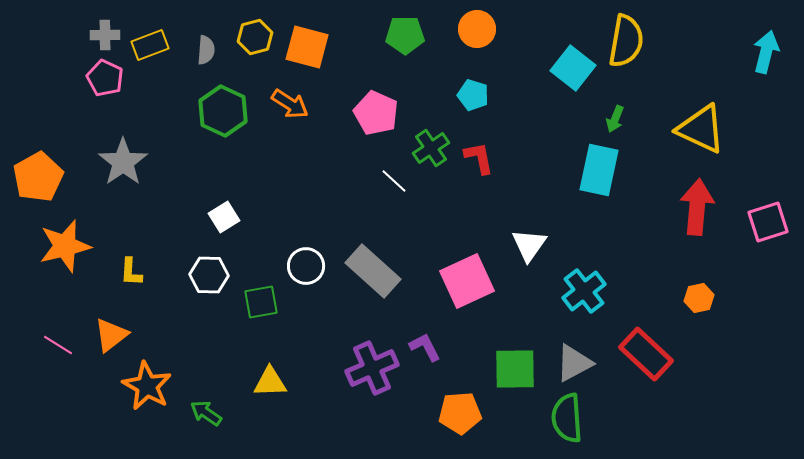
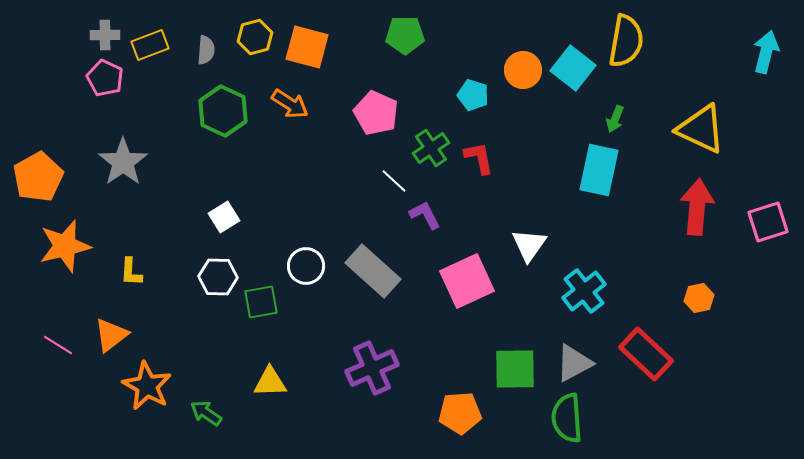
orange circle at (477, 29): moved 46 px right, 41 px down
white hexagon at (209, 275): moved 9 px right, 2 px down
purple L-shape at (425, 347): moved 132 px up
